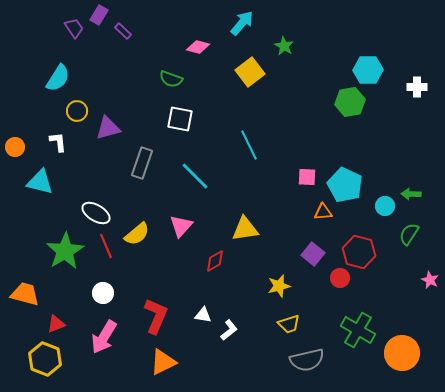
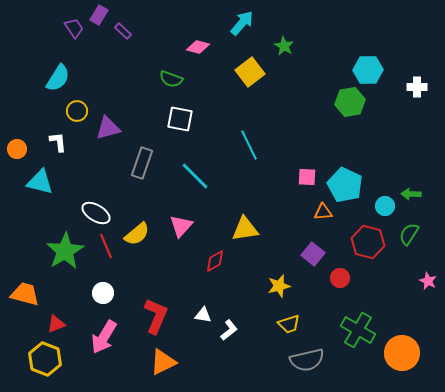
orange circle at (15, 147): moved 2 px right, 2 px down
red hexagon at (359, 252): moved 9 px right, 10 px up
pink star at (430, 280): moved 2 px left, 1 px down
